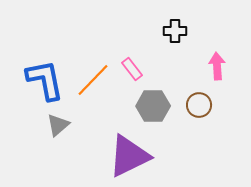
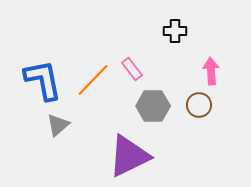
pink arrow: moved 6 px left, 5 px down
blue L-shape: moved 2 px left
